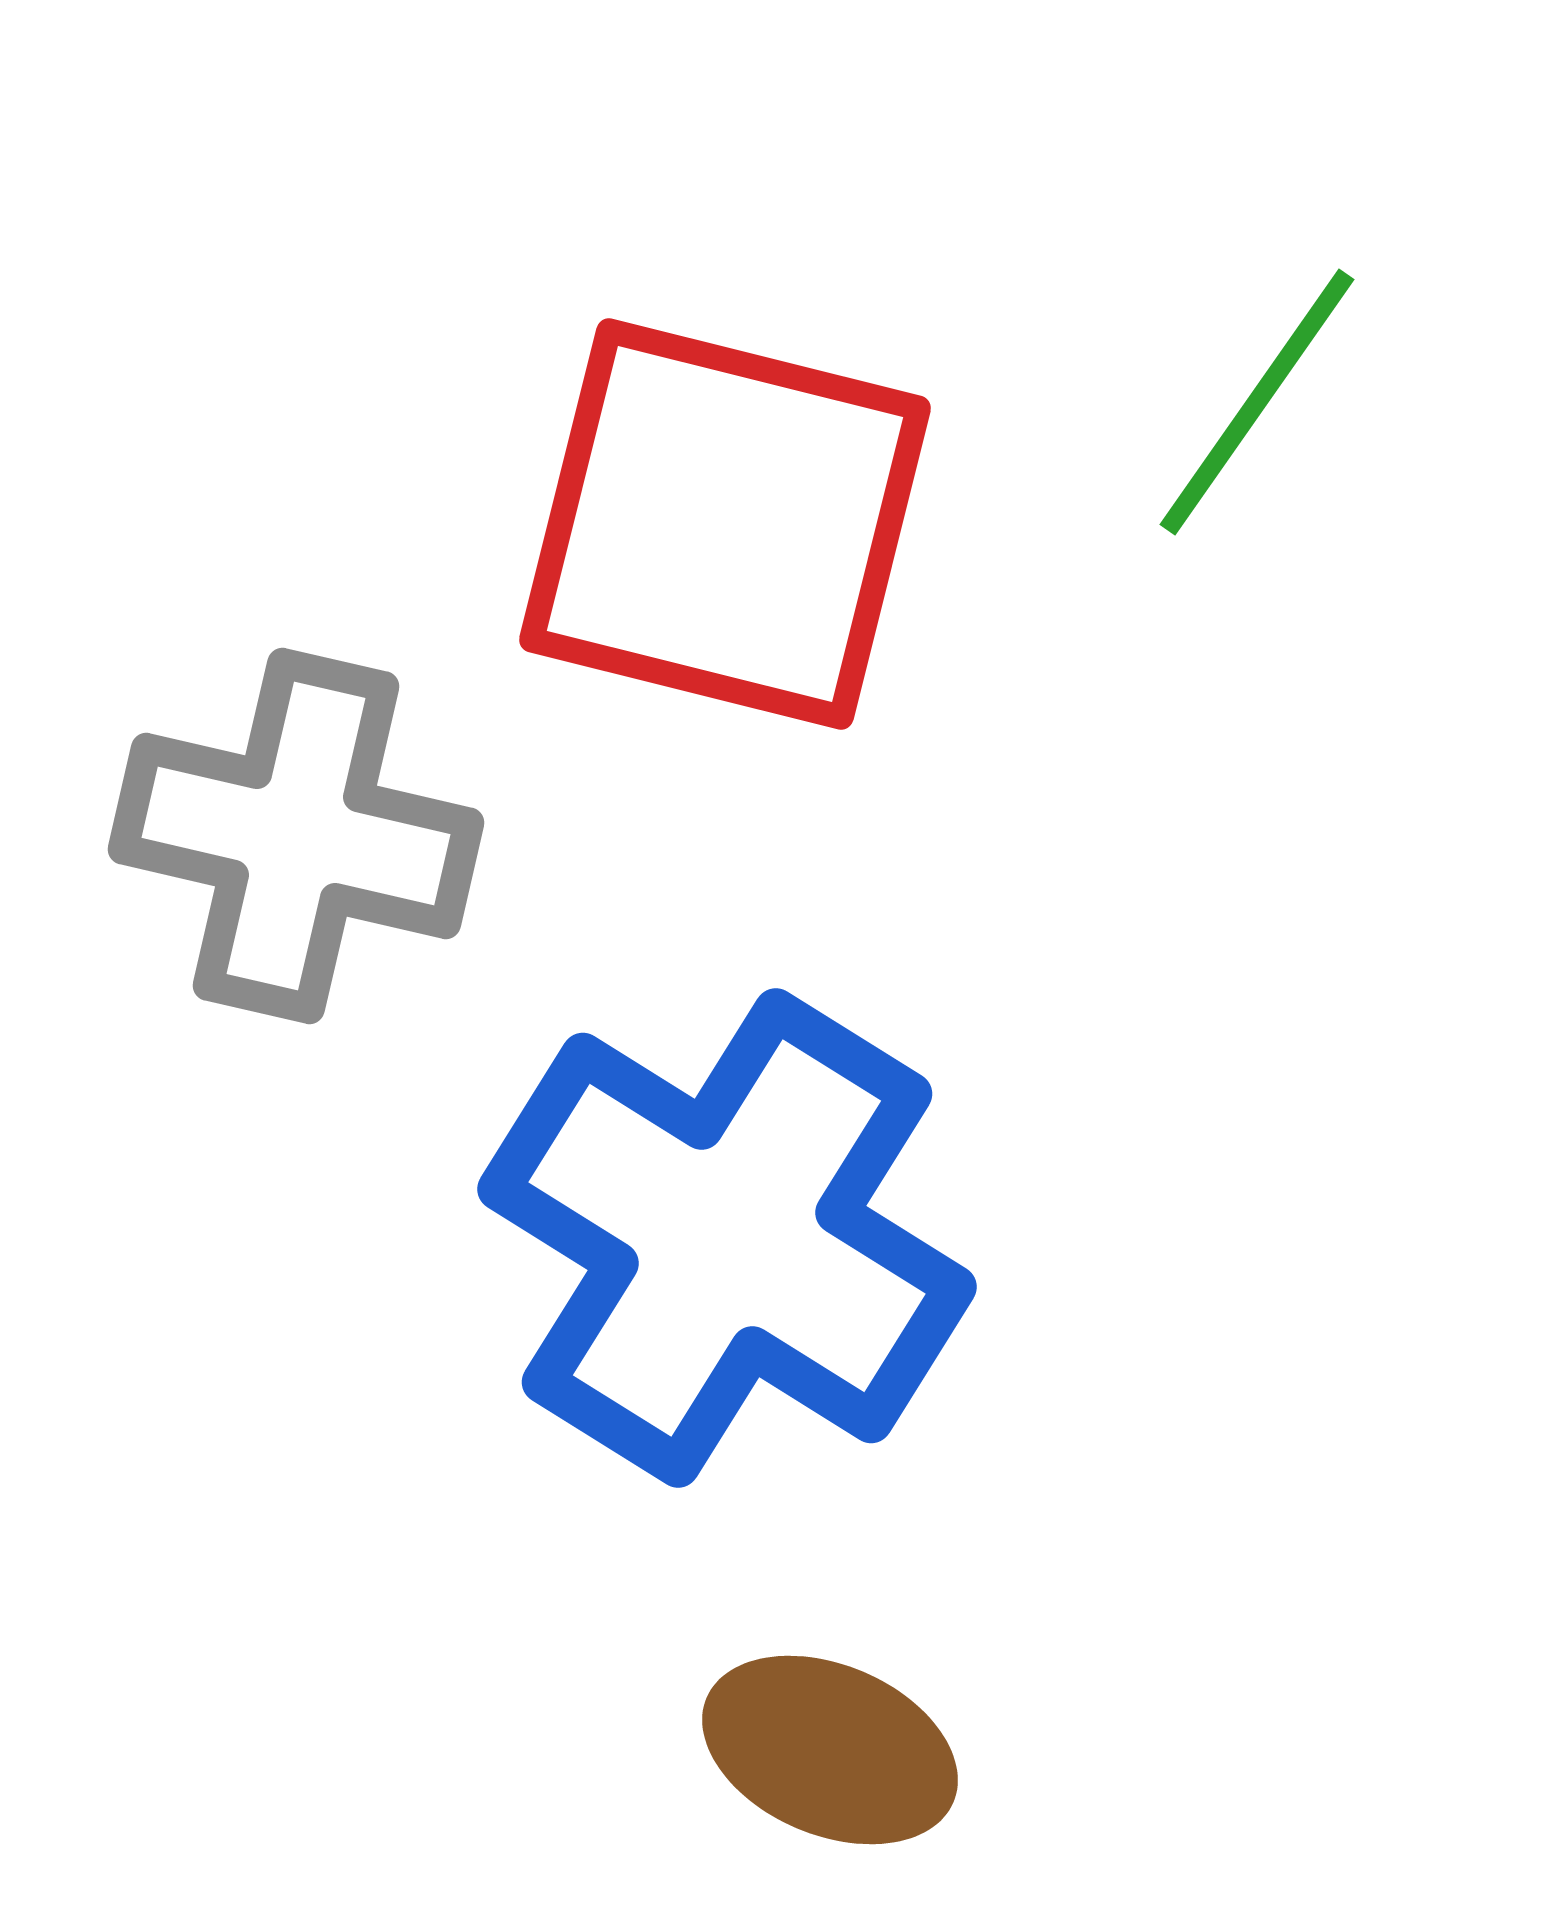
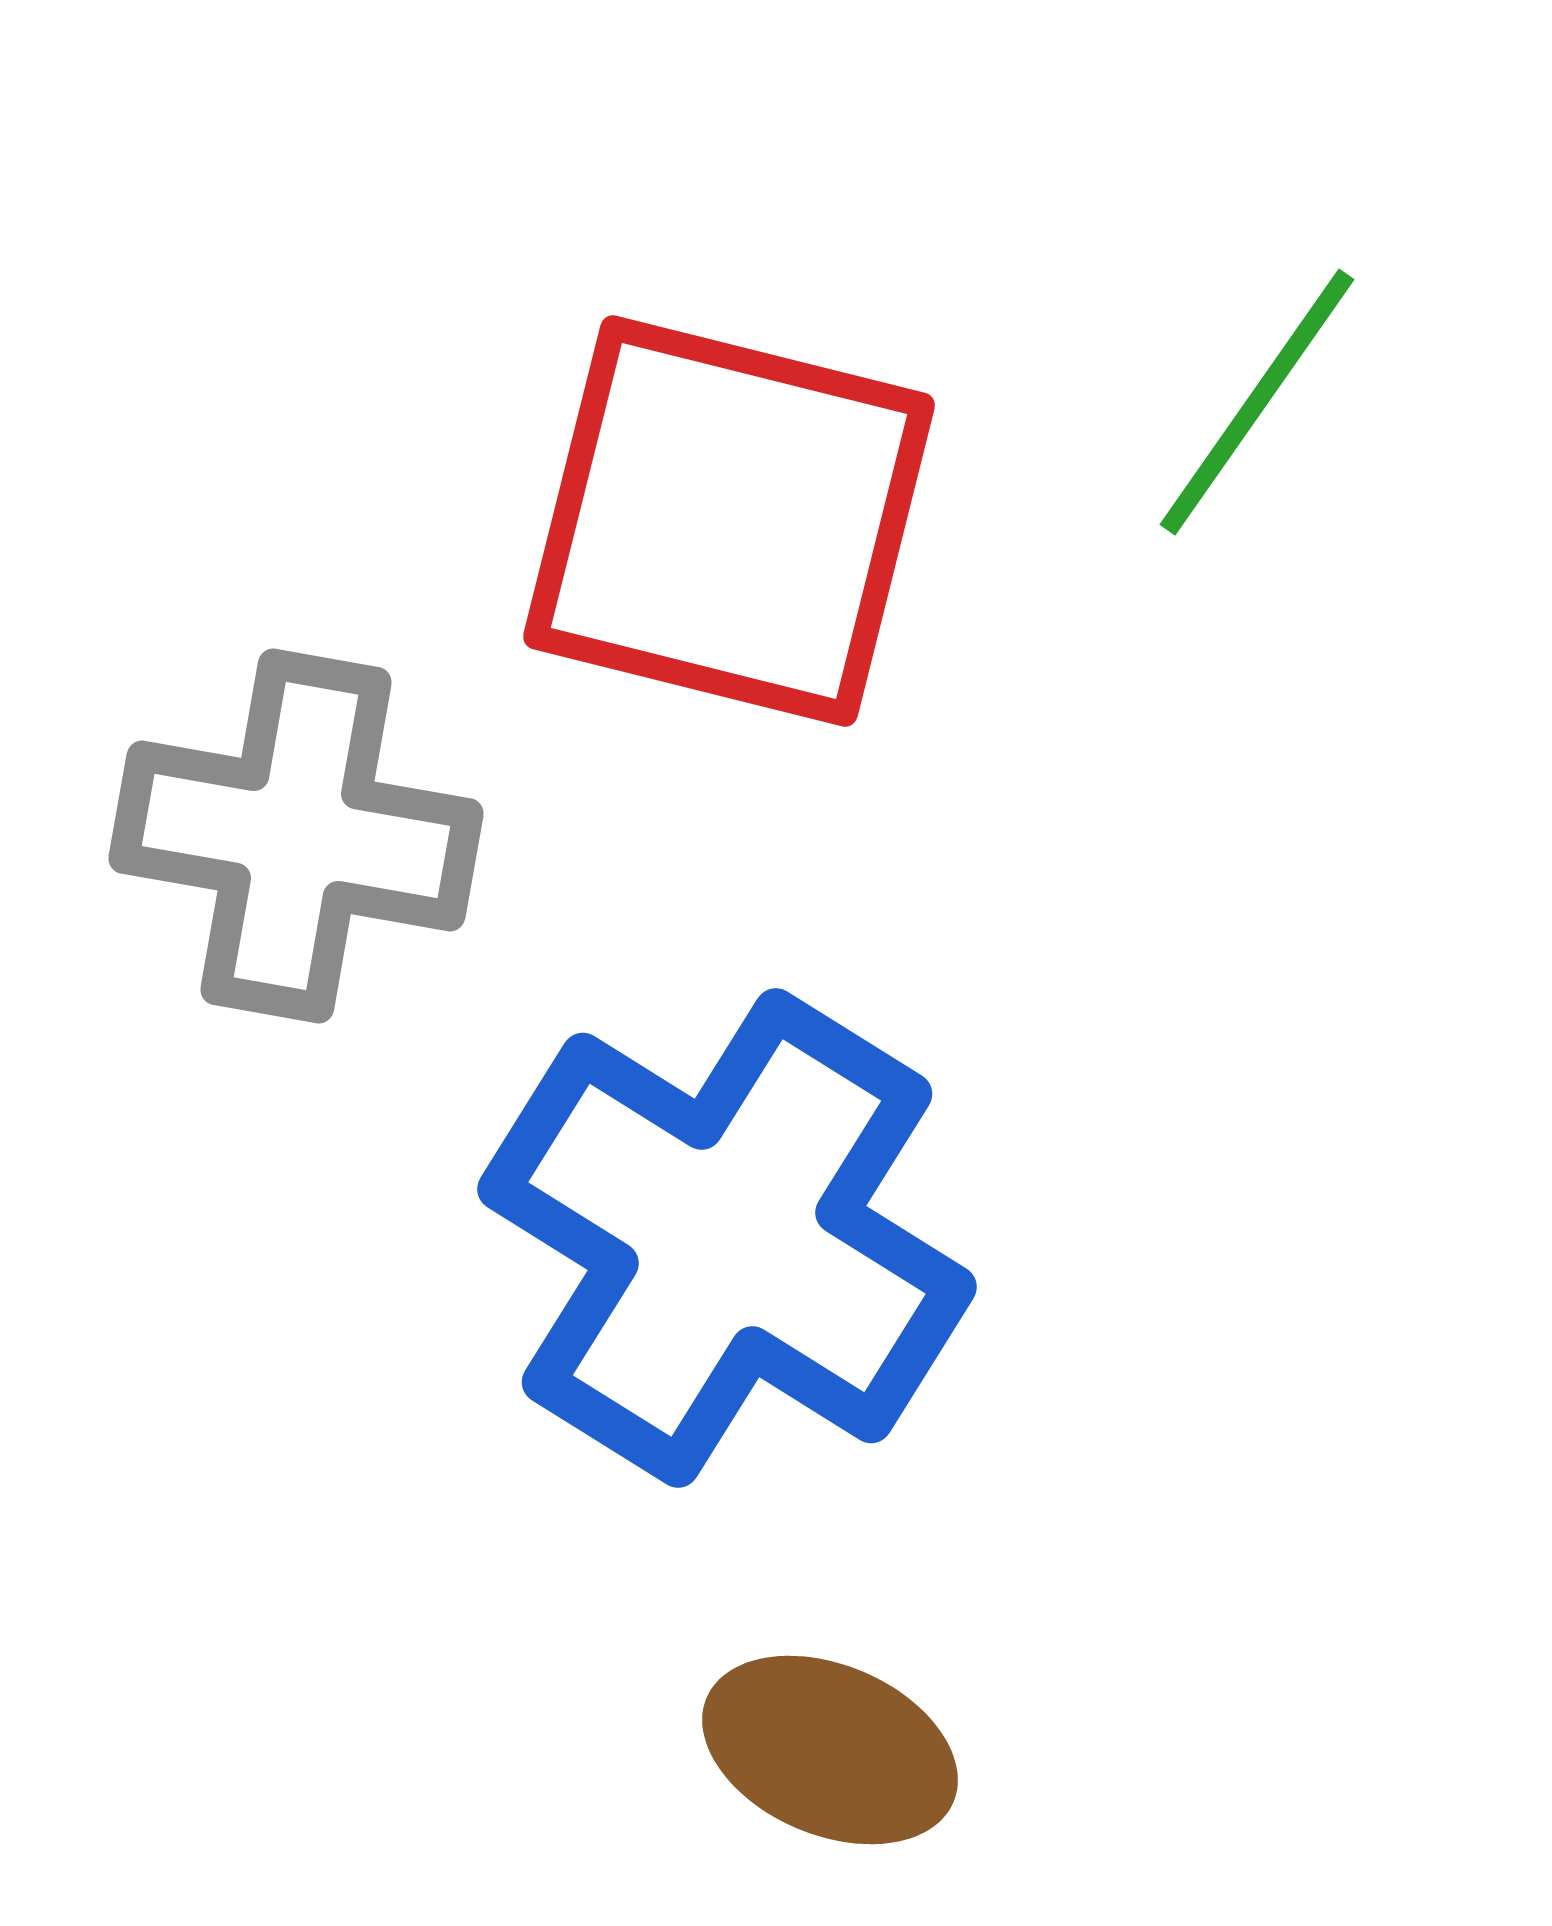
red square: moved 4 px right, 3 px up
gray cross: rotated 3 degrees counterclockwise
